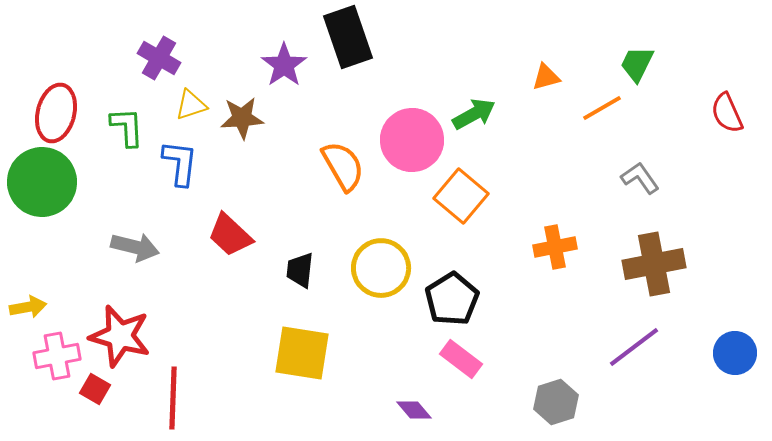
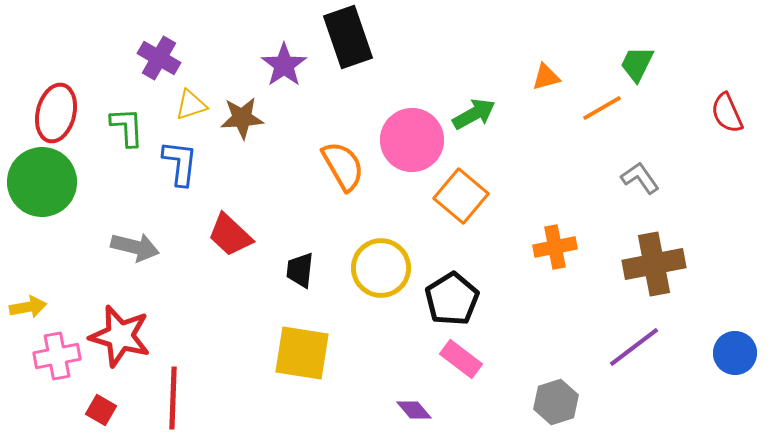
red square: moved 6 px right, 21 px down
